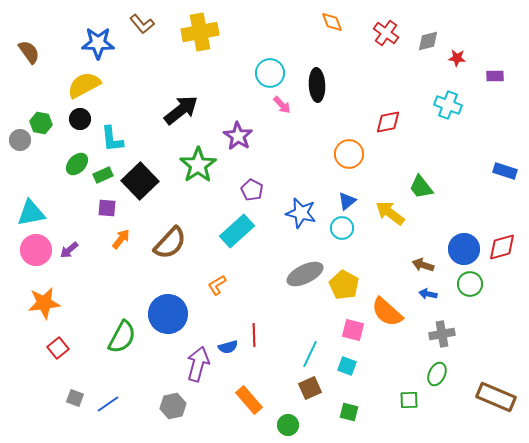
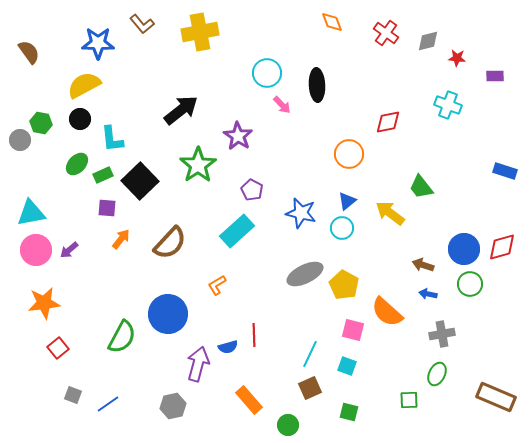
cyan circle at (270, 73): moved 3 px left
gray square at (75, 398): moved 2 px left, 3 px up
